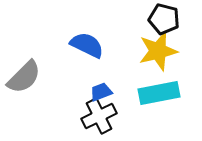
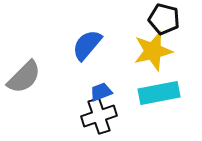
blue semicircle: rotated 76 degrees counterclockwise
yellow star: moved 5 px left
black cross: rotated 8 degrees clockwise
